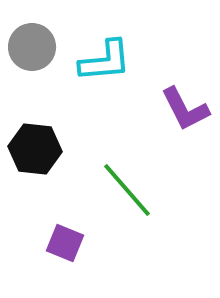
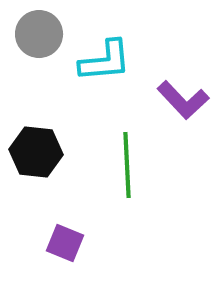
gray circle: moved 7 px right, 13 px up
purple L-shape: moved 2 px left, 9 px up; rotated 16 degrees counterclockwise
black hexagon: moved 1 px right, 3 px down
green line: moved 25 px up; rotated 38 degrees clockwise
